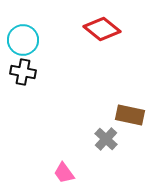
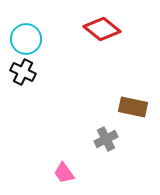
cyan circle: moved 3 px right, 1 px up
black cross: rotated 15 degrees clockwise
brown rectangle: moved 3 px right, 8 px up
gray cross: rotated 20 degrees clockwise
